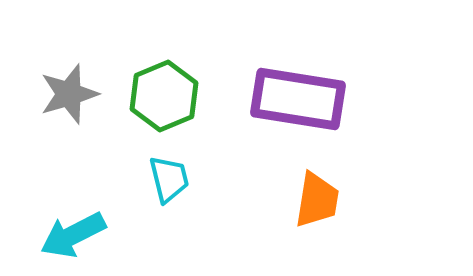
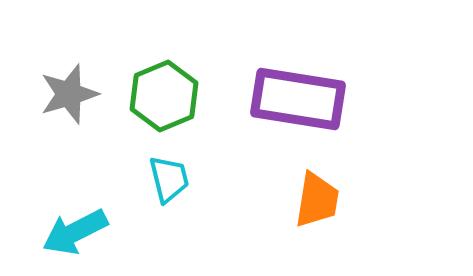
cyan arrow: moved 2 px right, 3 px up
